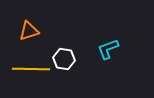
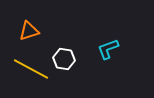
yellow line: rotated 27 degrees clockwise
